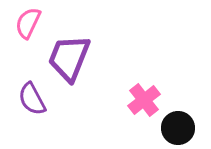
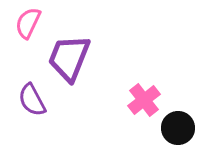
purple semicircle: moved 1 px down
